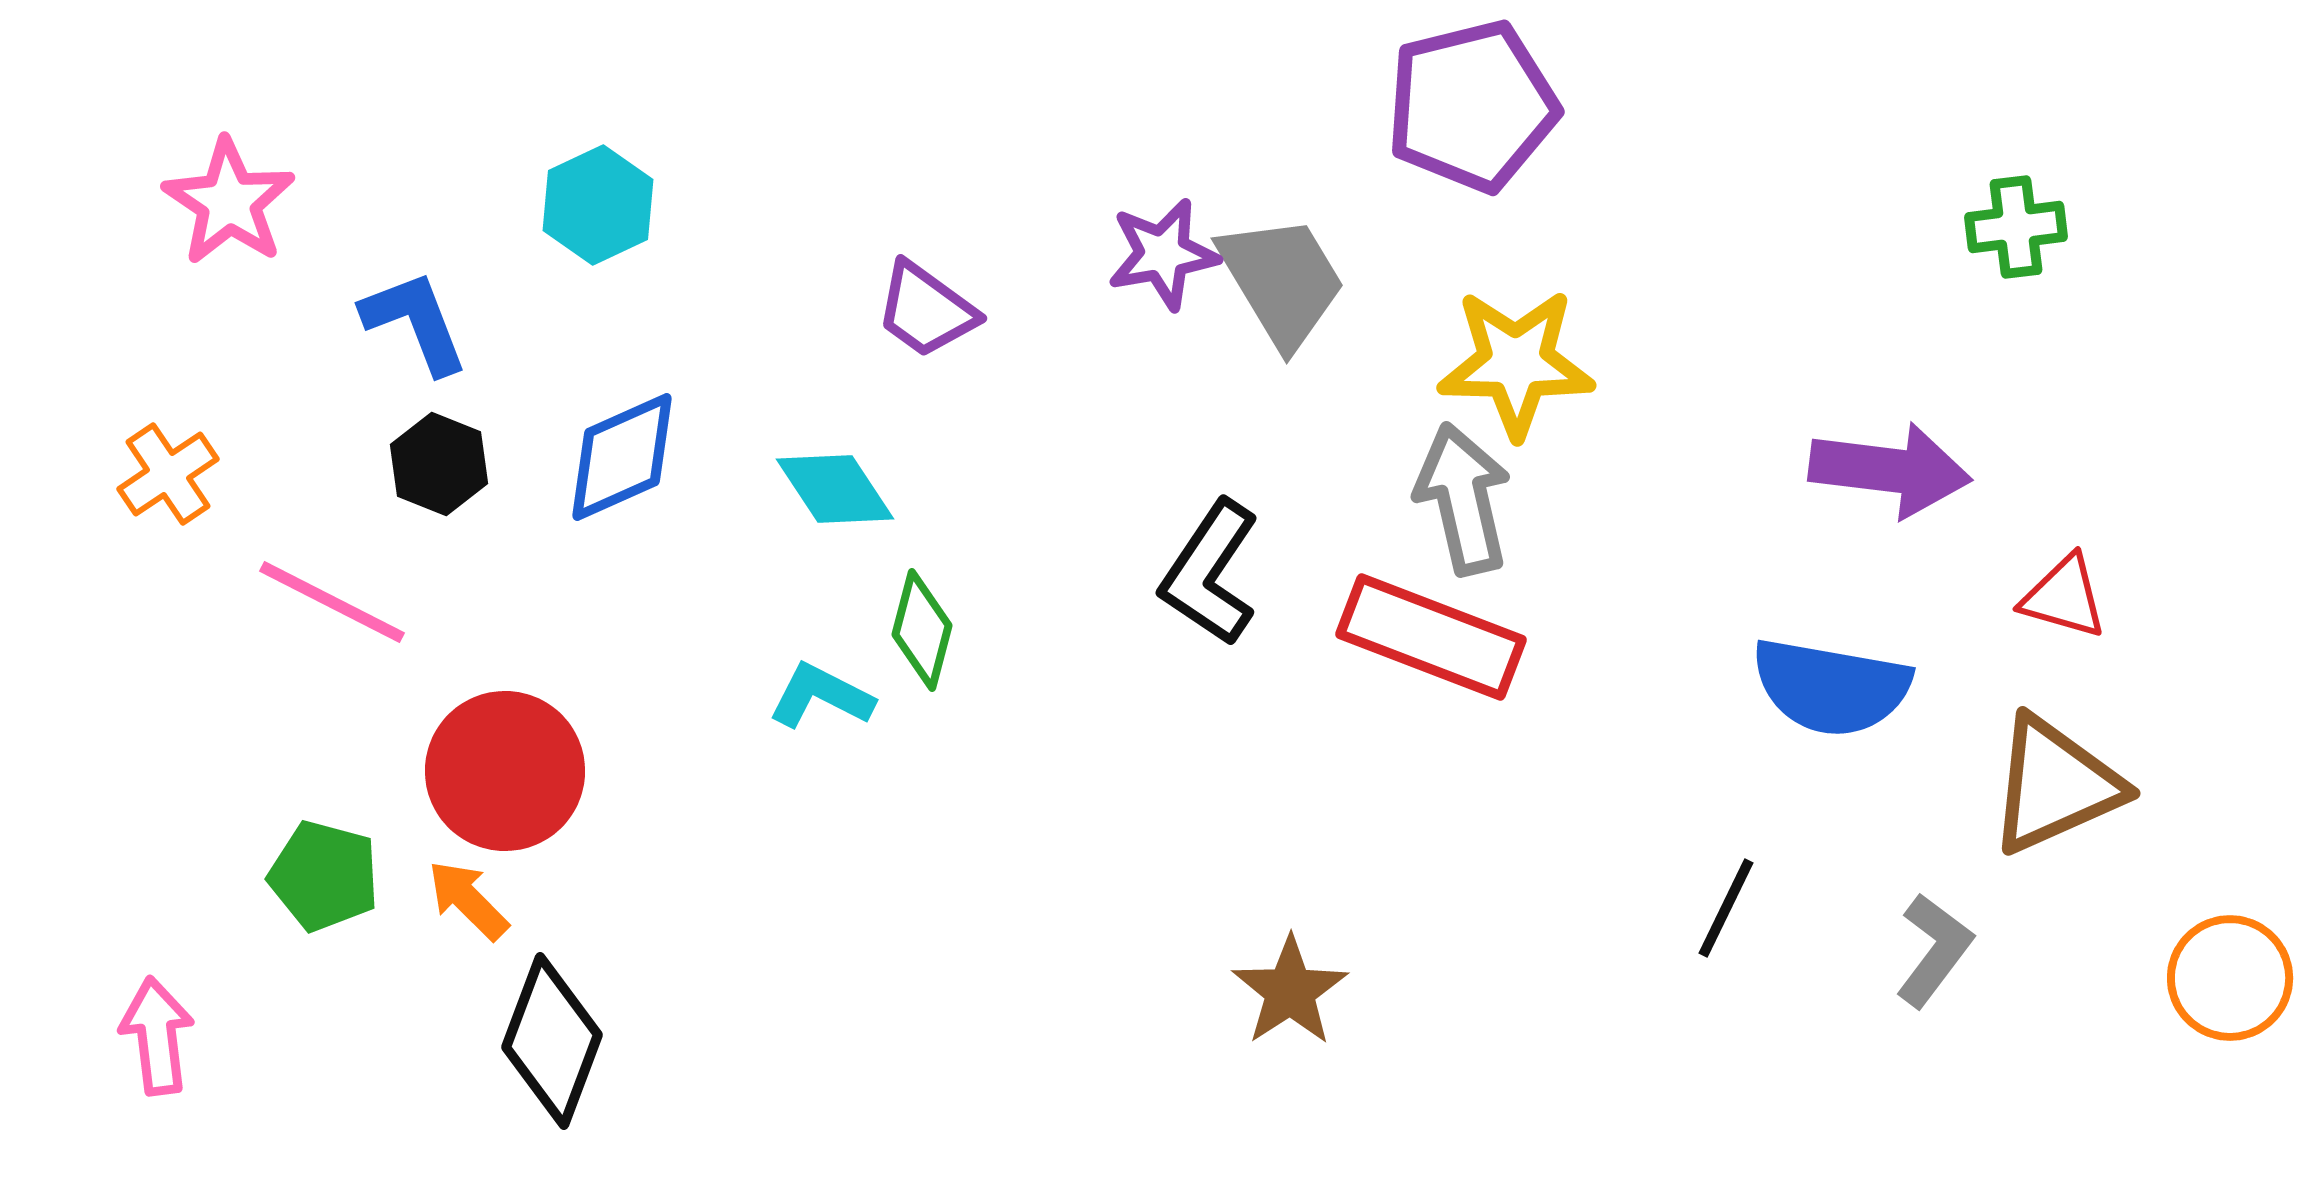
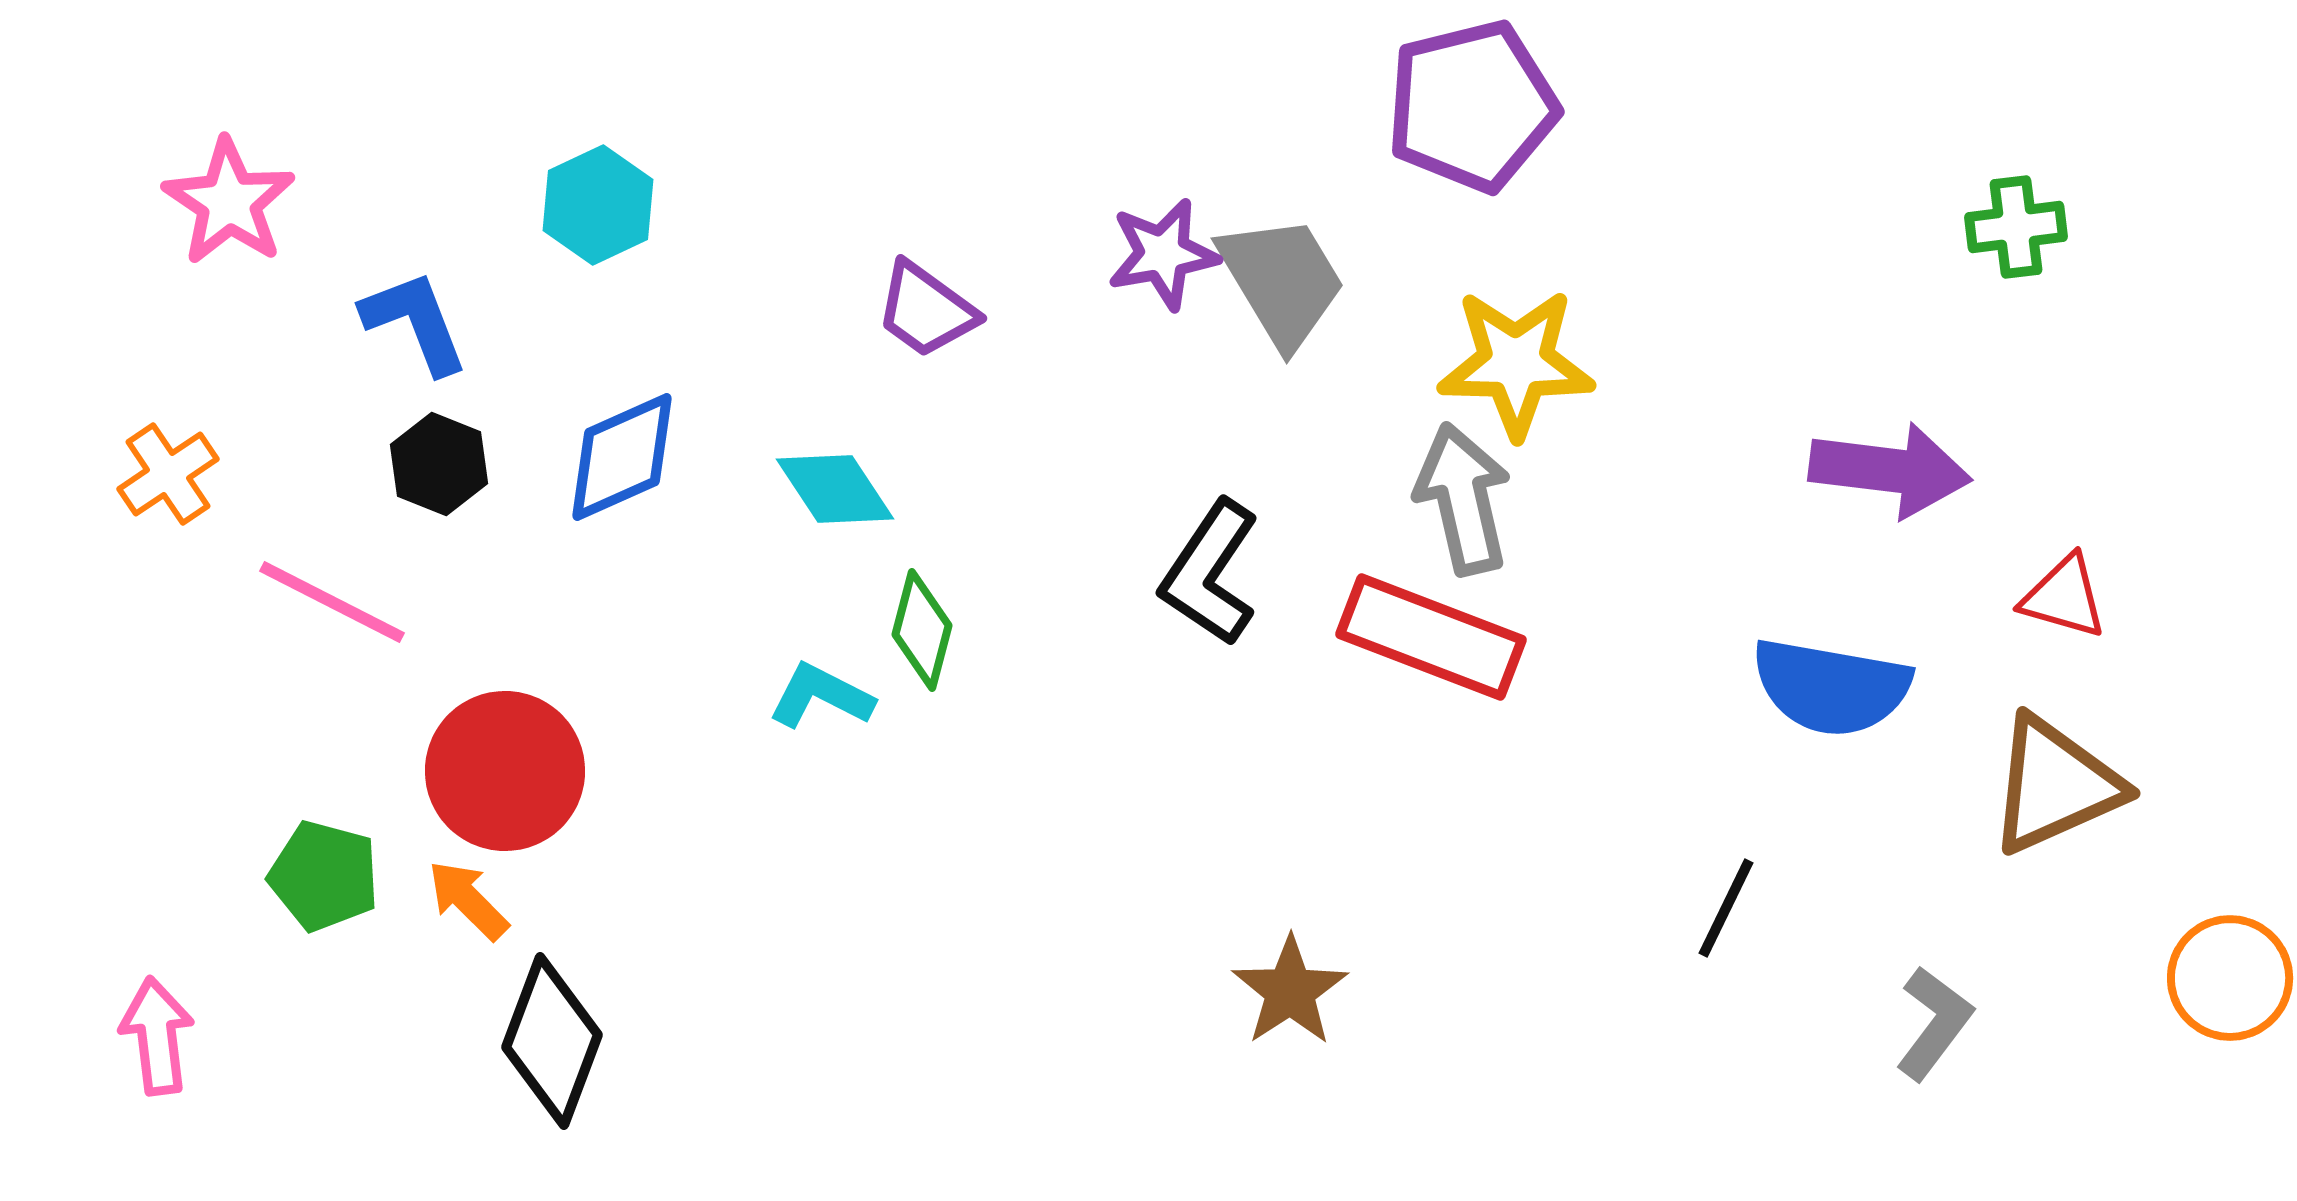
gray L-shape: moved 73 px down
